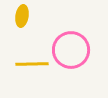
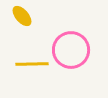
yellow ellipse: rotated 50 degrees counterclockwise
